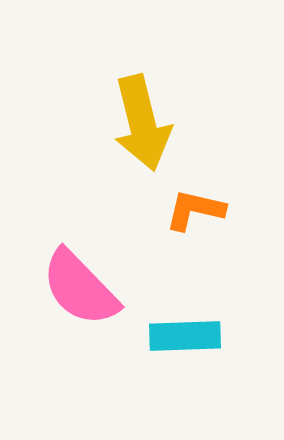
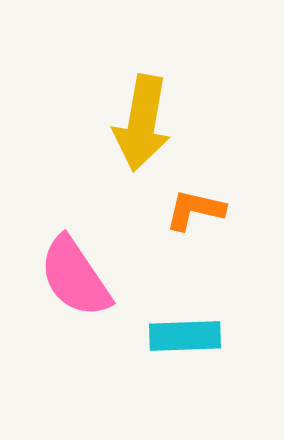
yellow arrow: rotated 24 degrees clockwise
pink semicircle: moved 5 px left, 11 px up; rotated 10 degrees clockwise
